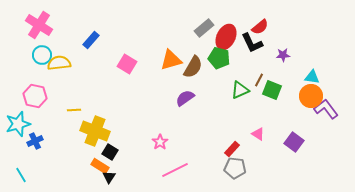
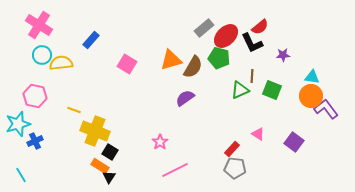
red ellipse: moved 1 px up; rotated 20 degrees clockwise
yellow semicircle: moved 2 px right
brown line: moved 7 px left, 4 px up; rotated 24 degrees counterclockwise
yellow line: rotated 24 degrees clockwise
